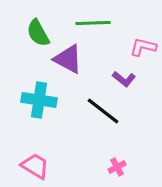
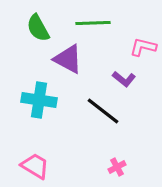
green semicircle: moved 5 px up
